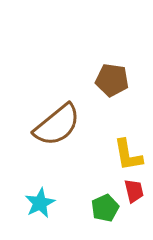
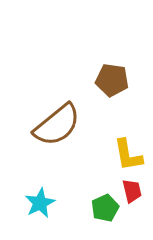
red trapezoid: moved 2 px left
